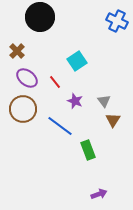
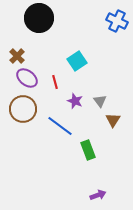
black circle: moved 1 px left, 1 px down
brown cross: moved 5 px down
red line: rotated 24 degrees clockwise
gray triangle: moved 4 px left
purple arrow: moved 1 px left, 1 px down
